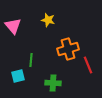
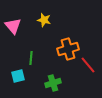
yellow star: moved 4 px left
green line: moved 2 px up
red line: rotated 18 degrees counterclockwise
green cross: rotated 21 degrees counterclockwise
